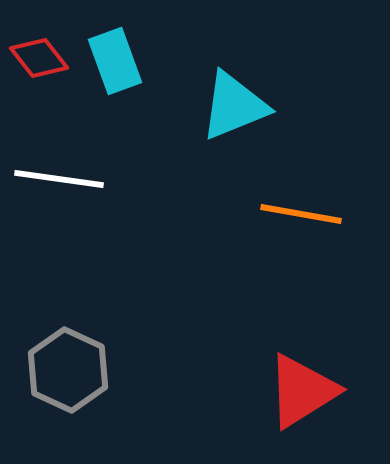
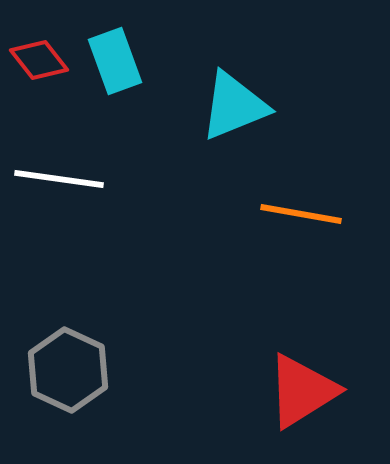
red diamond: moved 2 px down
